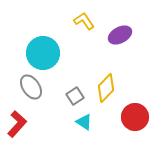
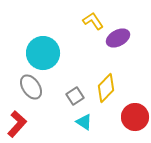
yellow L-shape: moved 9 px right
purple ellipse: moved 2 px left, 3 px down
